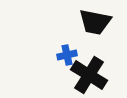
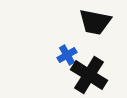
blue cross: rotated 18 degrees counterclockwise
